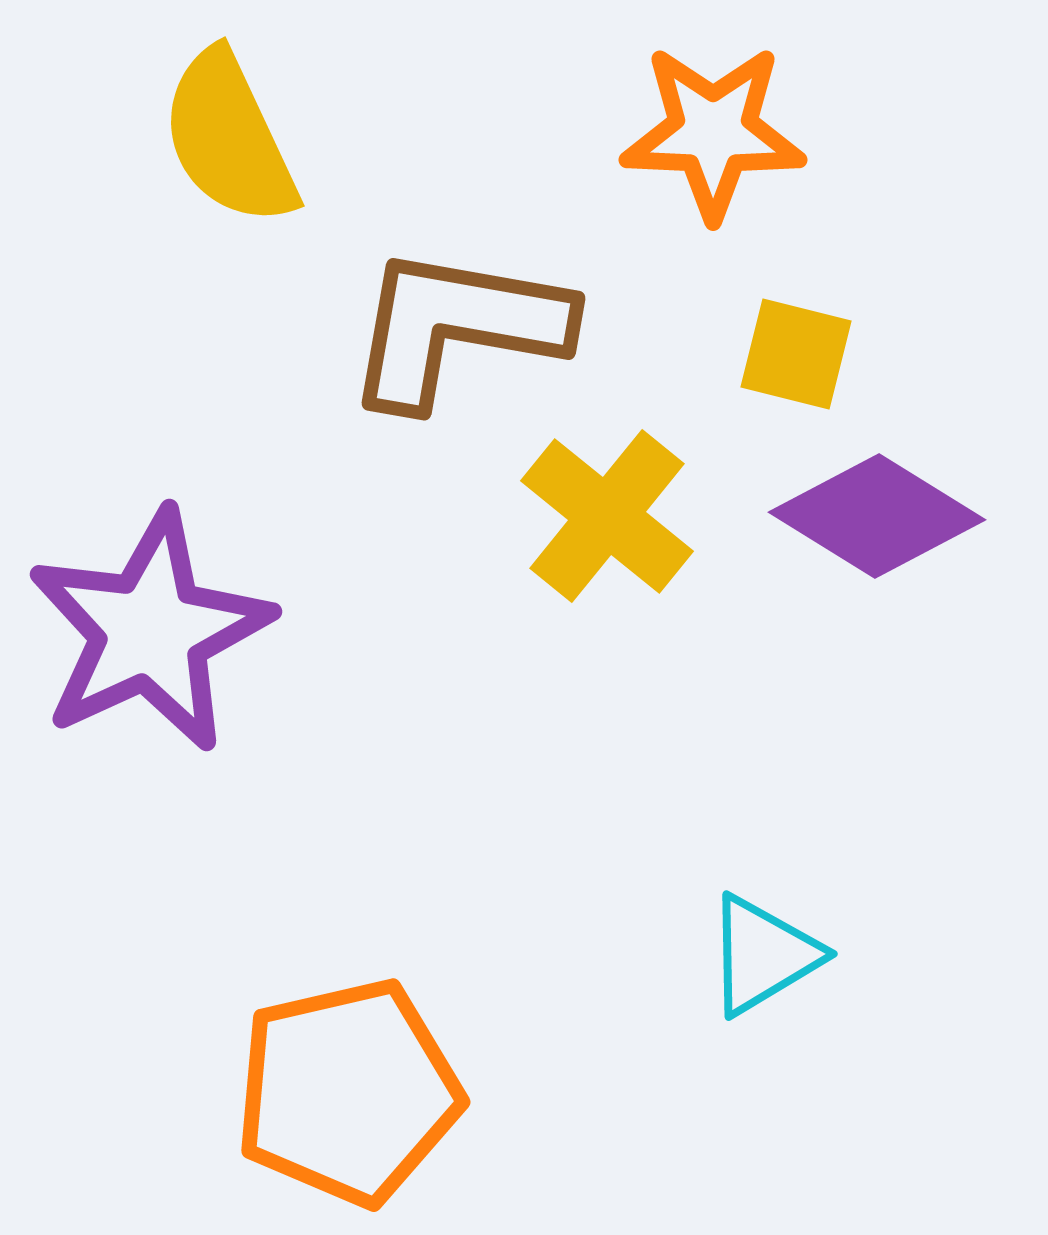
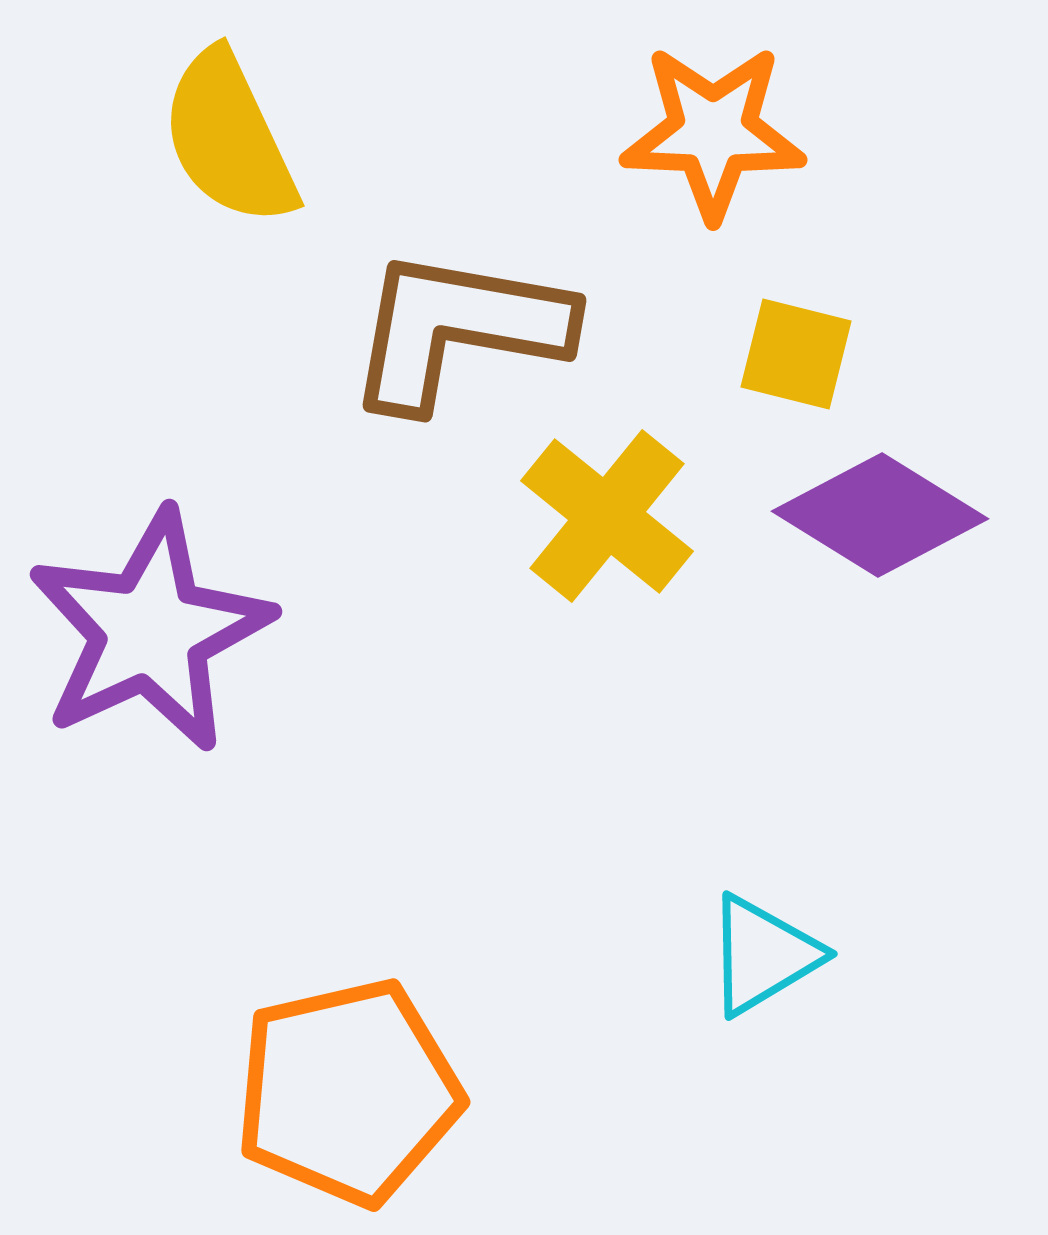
brown L-shape: moved 1 px right, 2 px down
purple diamond: moved 3 px right, 1 px up
